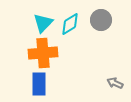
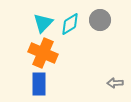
gray circle: moved 1 px left
orange cross: rotated 28 degrees clockwise
gray arrow: rotated 28 degrees counterclockwise
